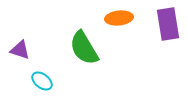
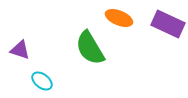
orange ellipse: rotated 28 degrees clockwise
purple rectangle: rotated 56 degrees counterclockwise
green semicircle: moved 6 px right
